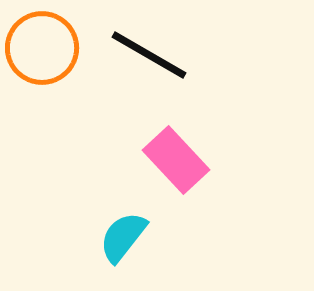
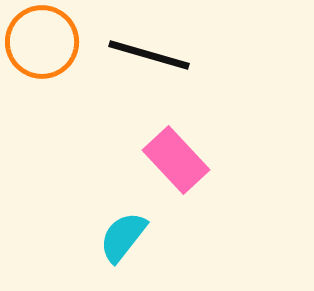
orange circle: moved 6 px up
black line: rotated 14 degrees counterclockwise
